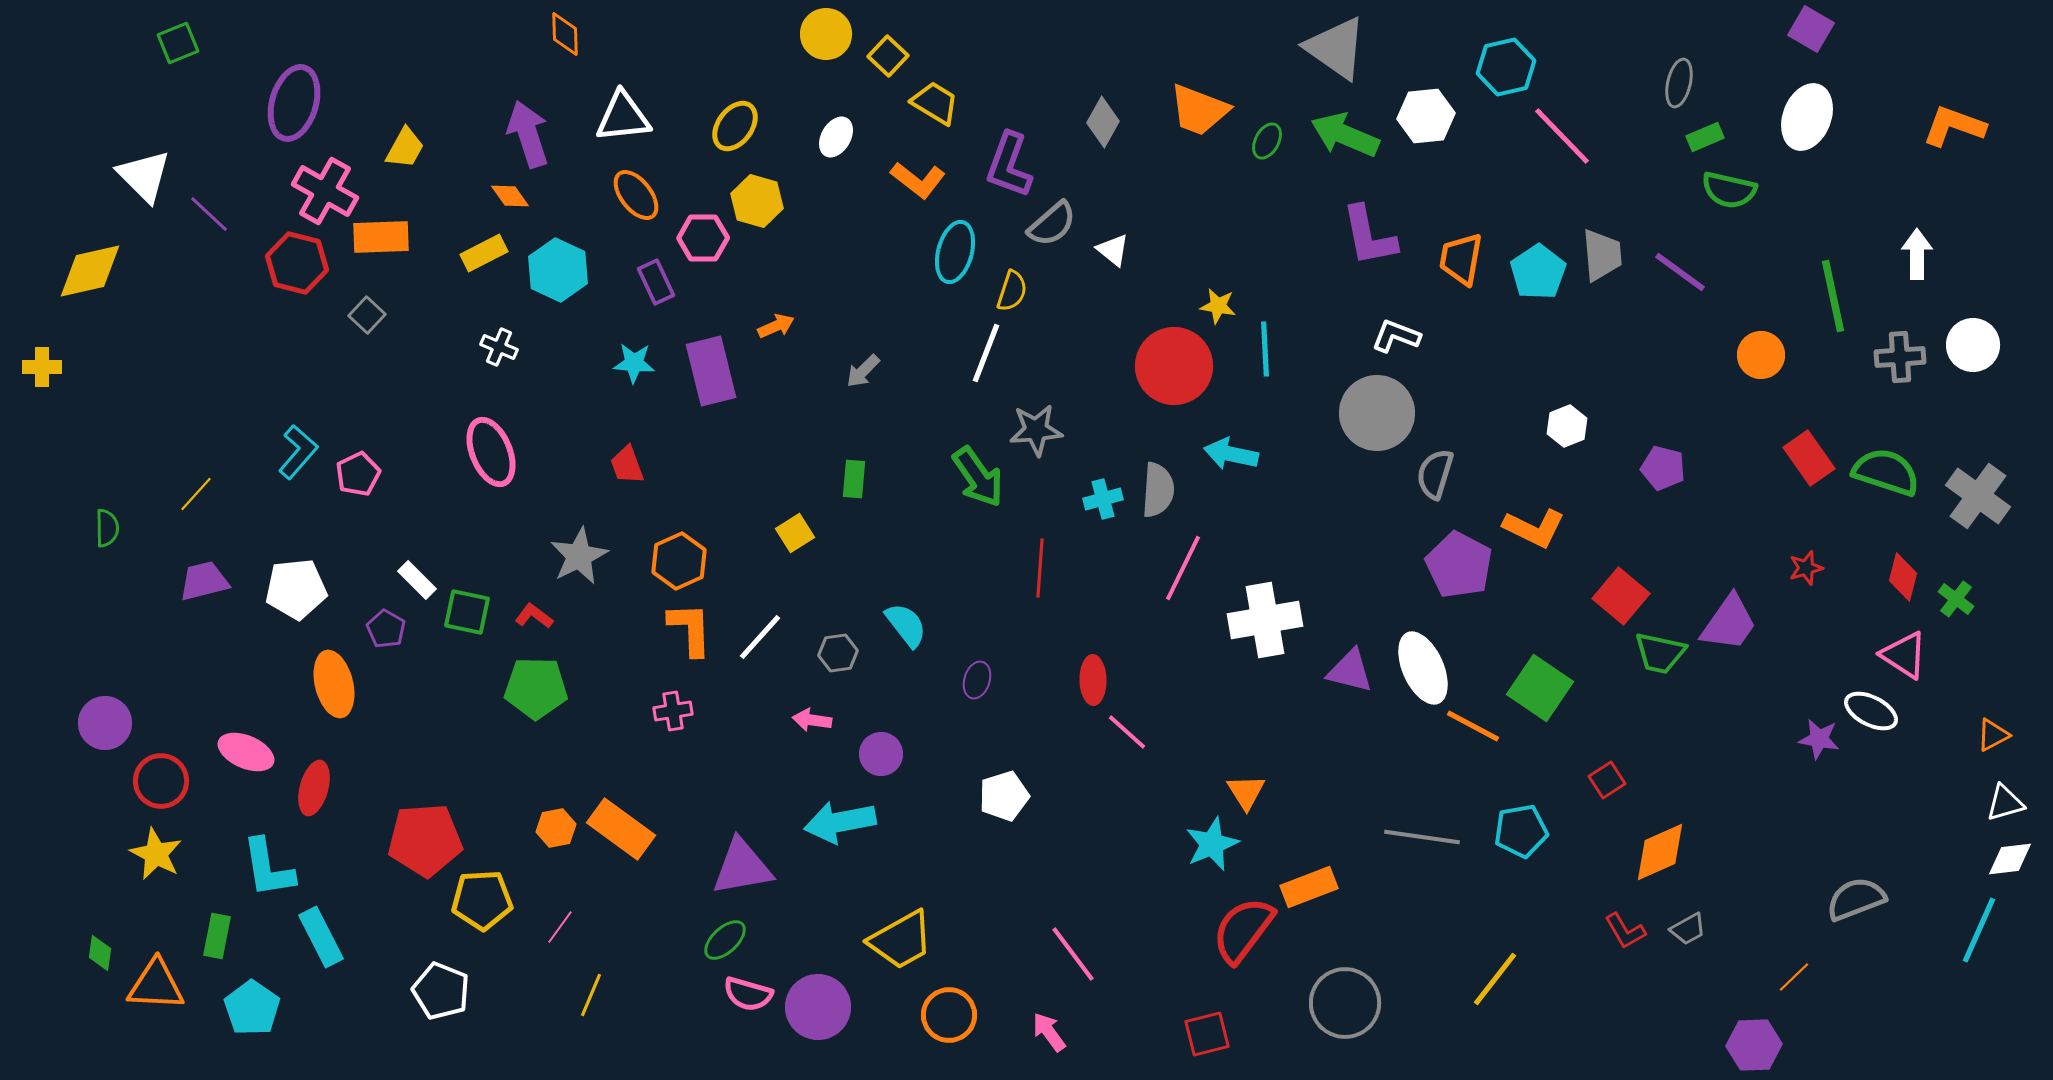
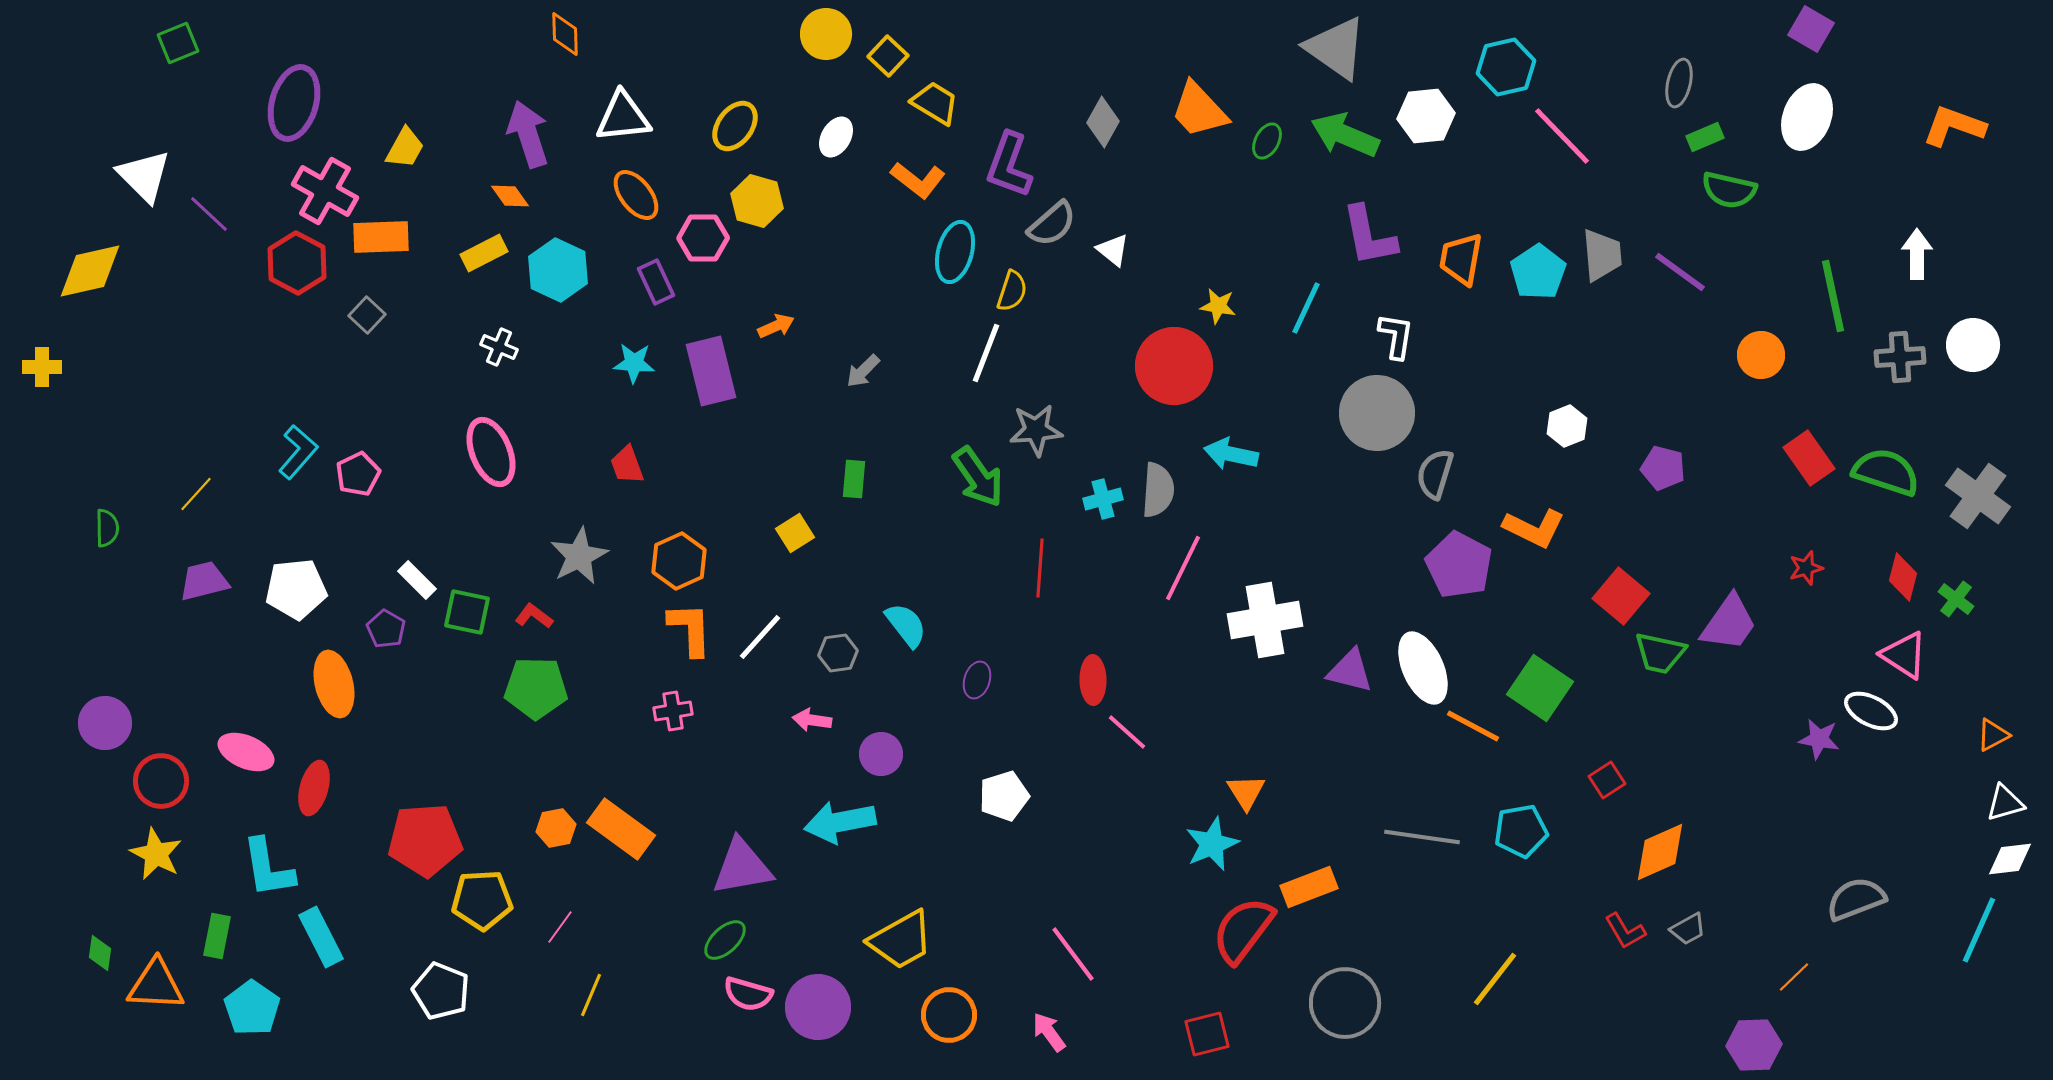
orange trapezoid at (1199, 110): rotated 26 degrees clockwise
red hexagon at (297, 263): rotated 14 degrees clockwise
white L-shape at (1396, 336): rotated 78 degrees clockwise
cyan line at (1265, 349): moved 41 px right, 41 px up; rotated 28 degrees clockwise
